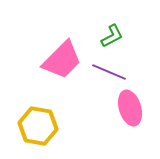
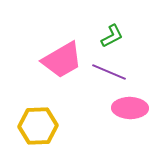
pink trapezoid: rotated 15 degrees clockwise
pink ellipse: rotated 72 degrees counterclockwise
yellow hexagon: rotated 12 degrees counterclockwise
